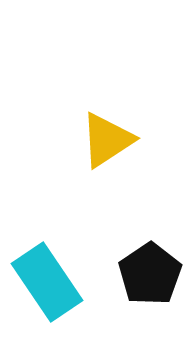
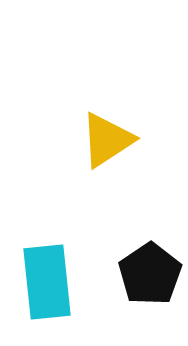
cyan rectangle: rotated 28 degrees clockwise
